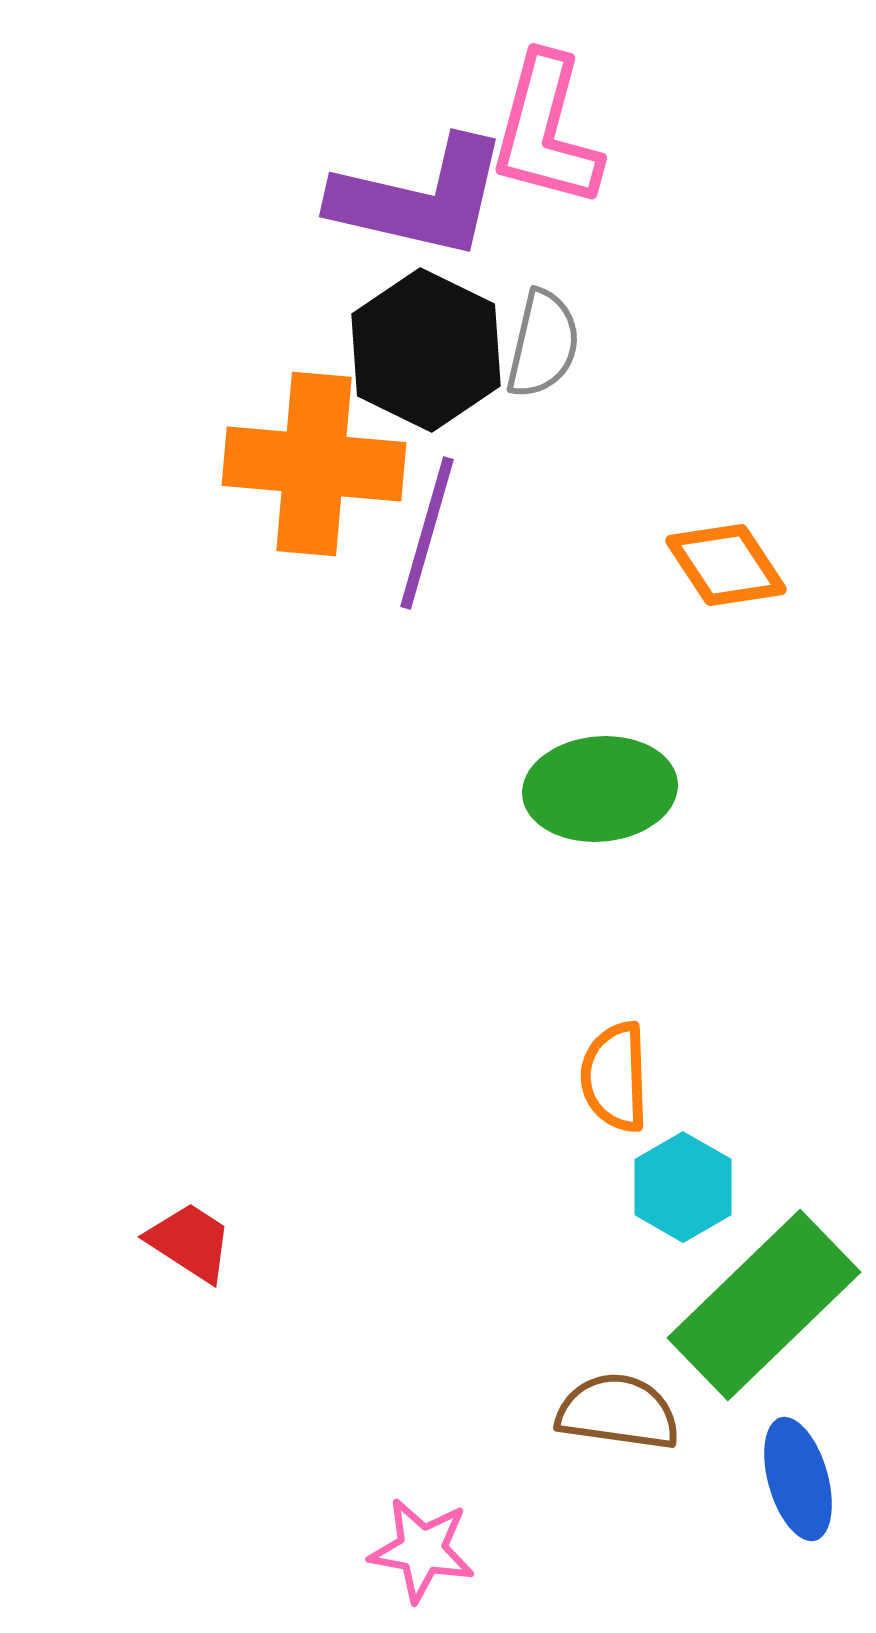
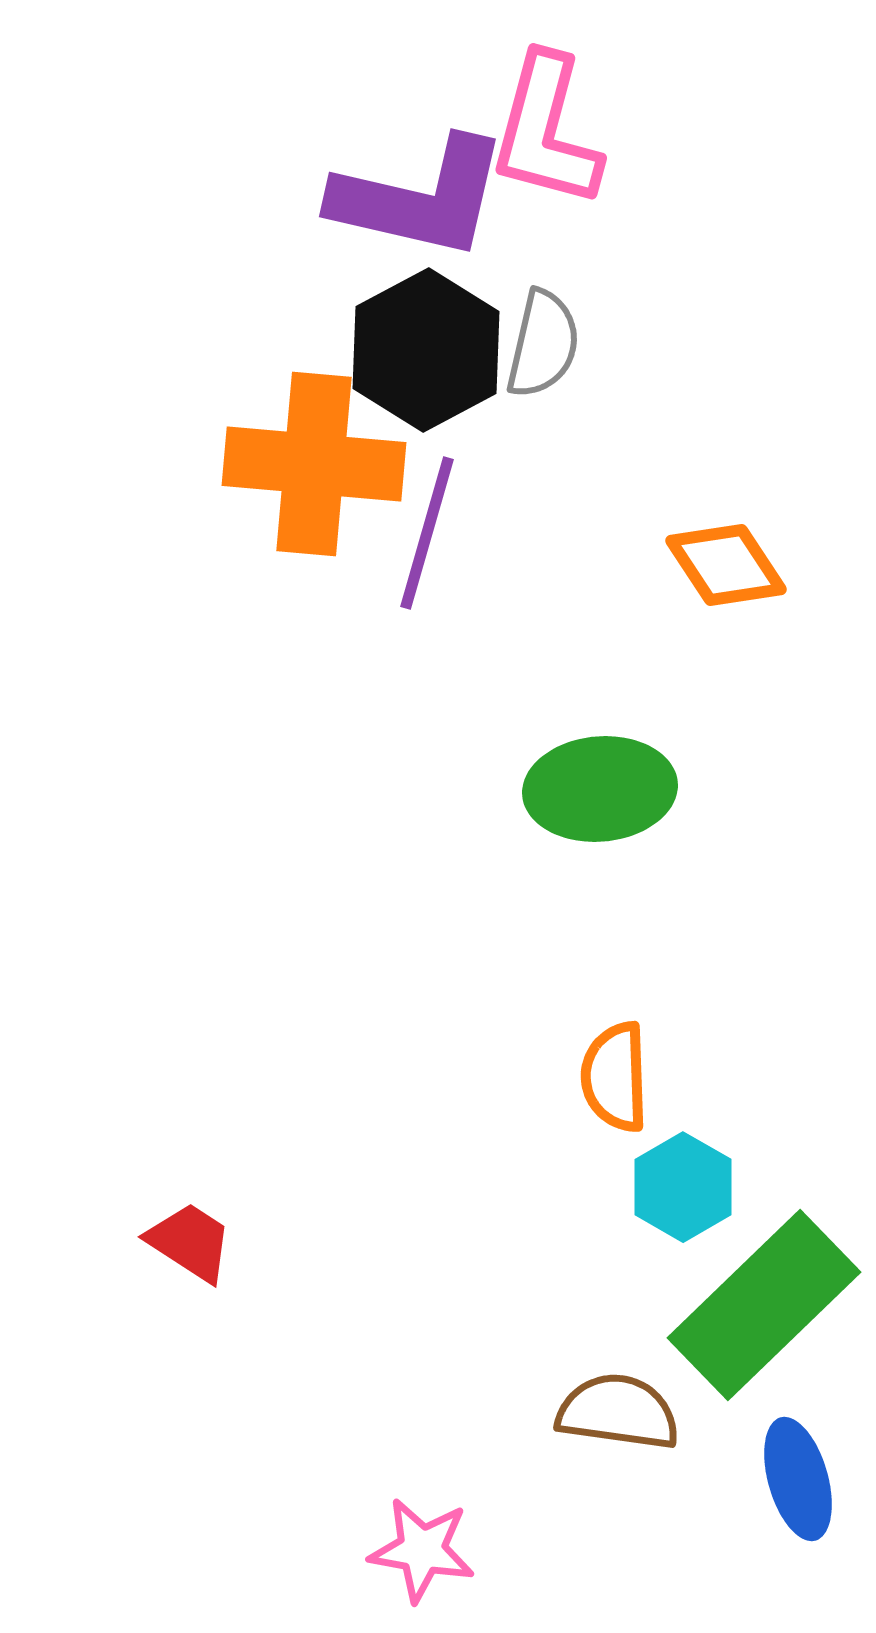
black hexagon: rotated 6 degrees clockwise
